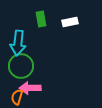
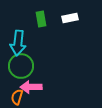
white rectangle: moved 4 px up
pink arrow: moved 1 px right, 1 px up
